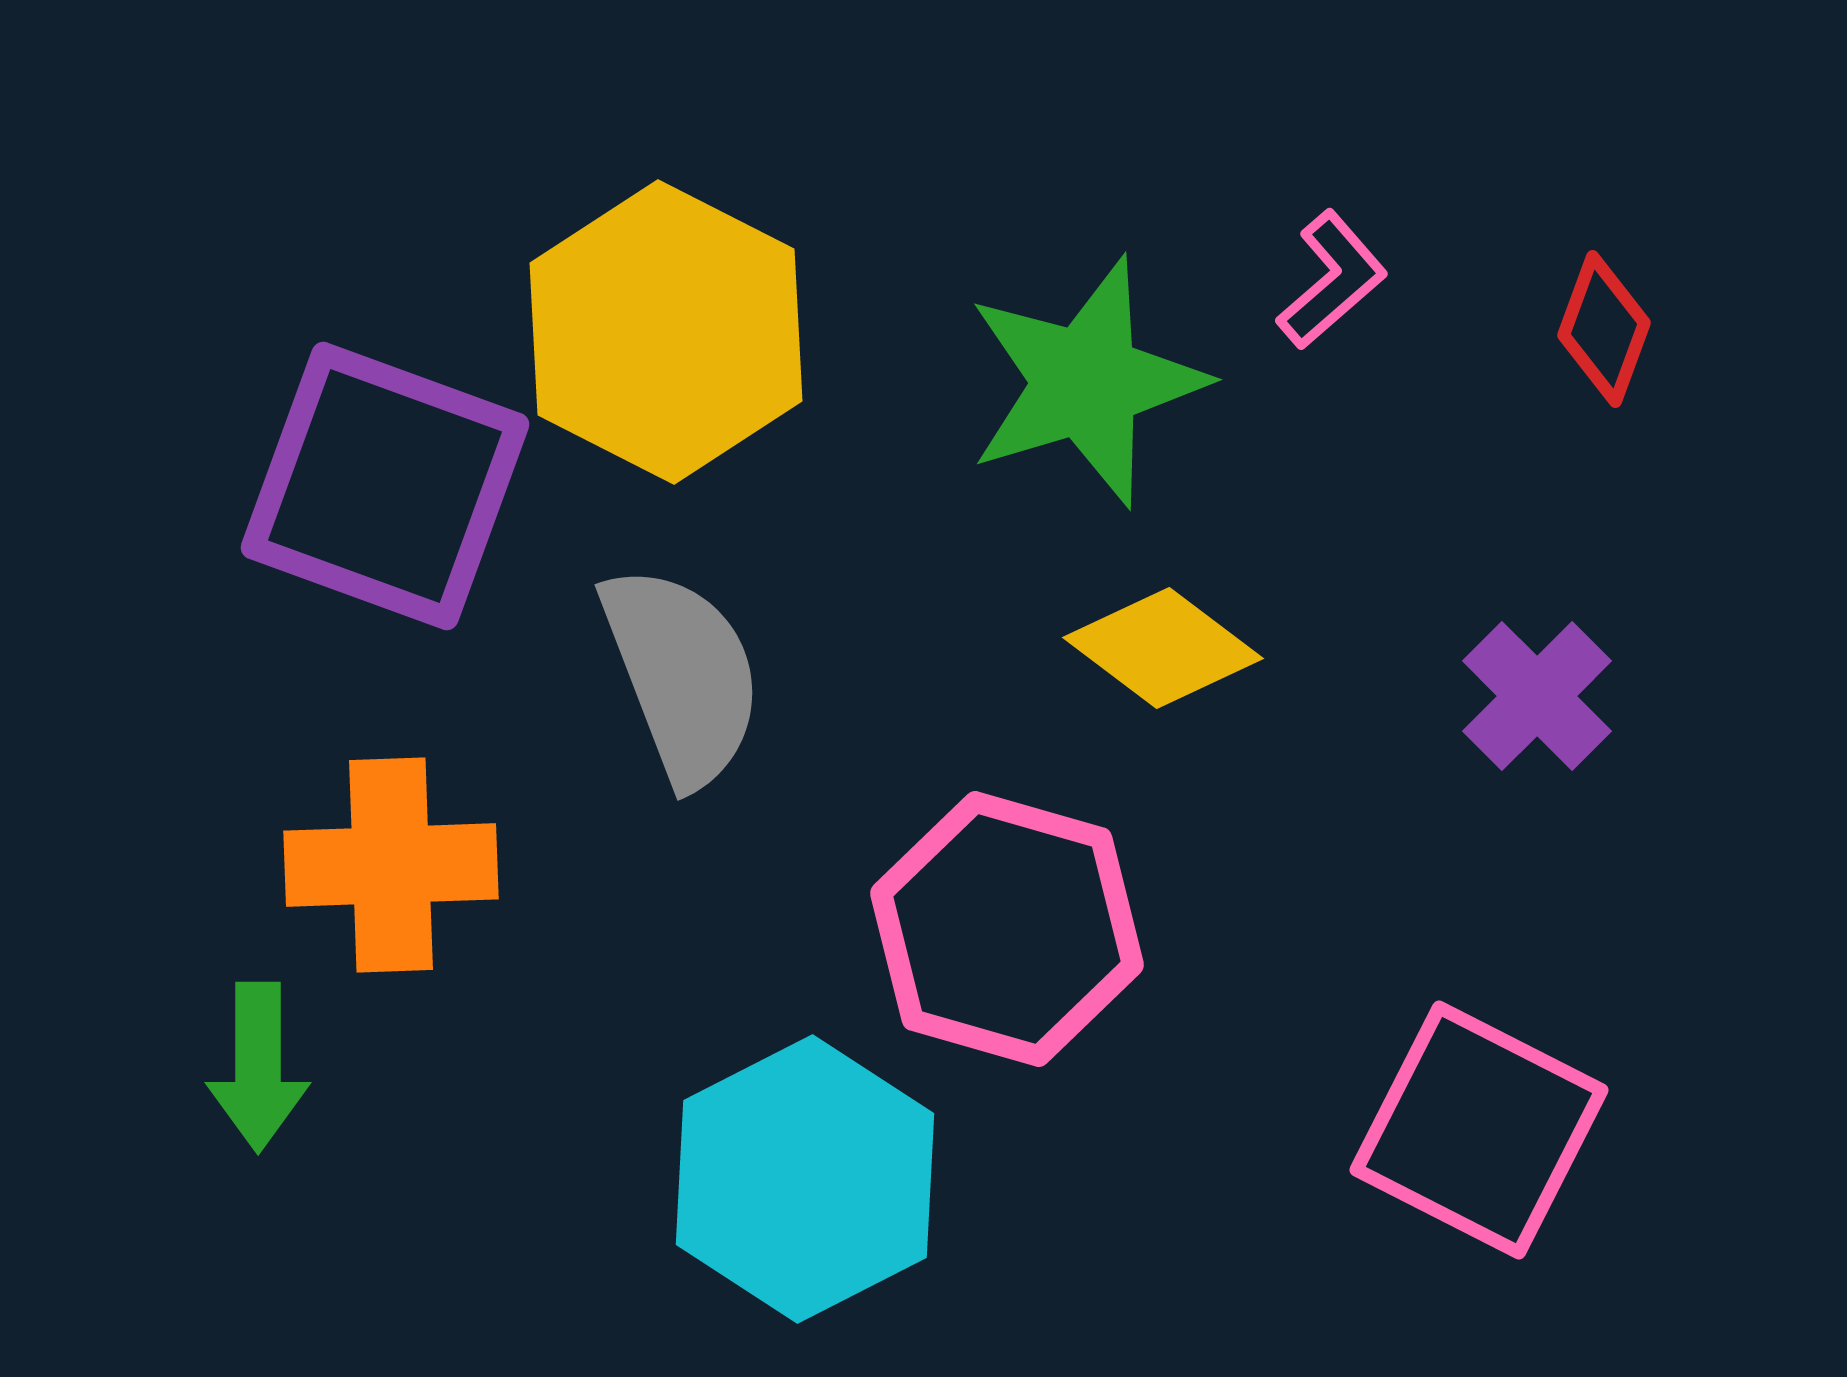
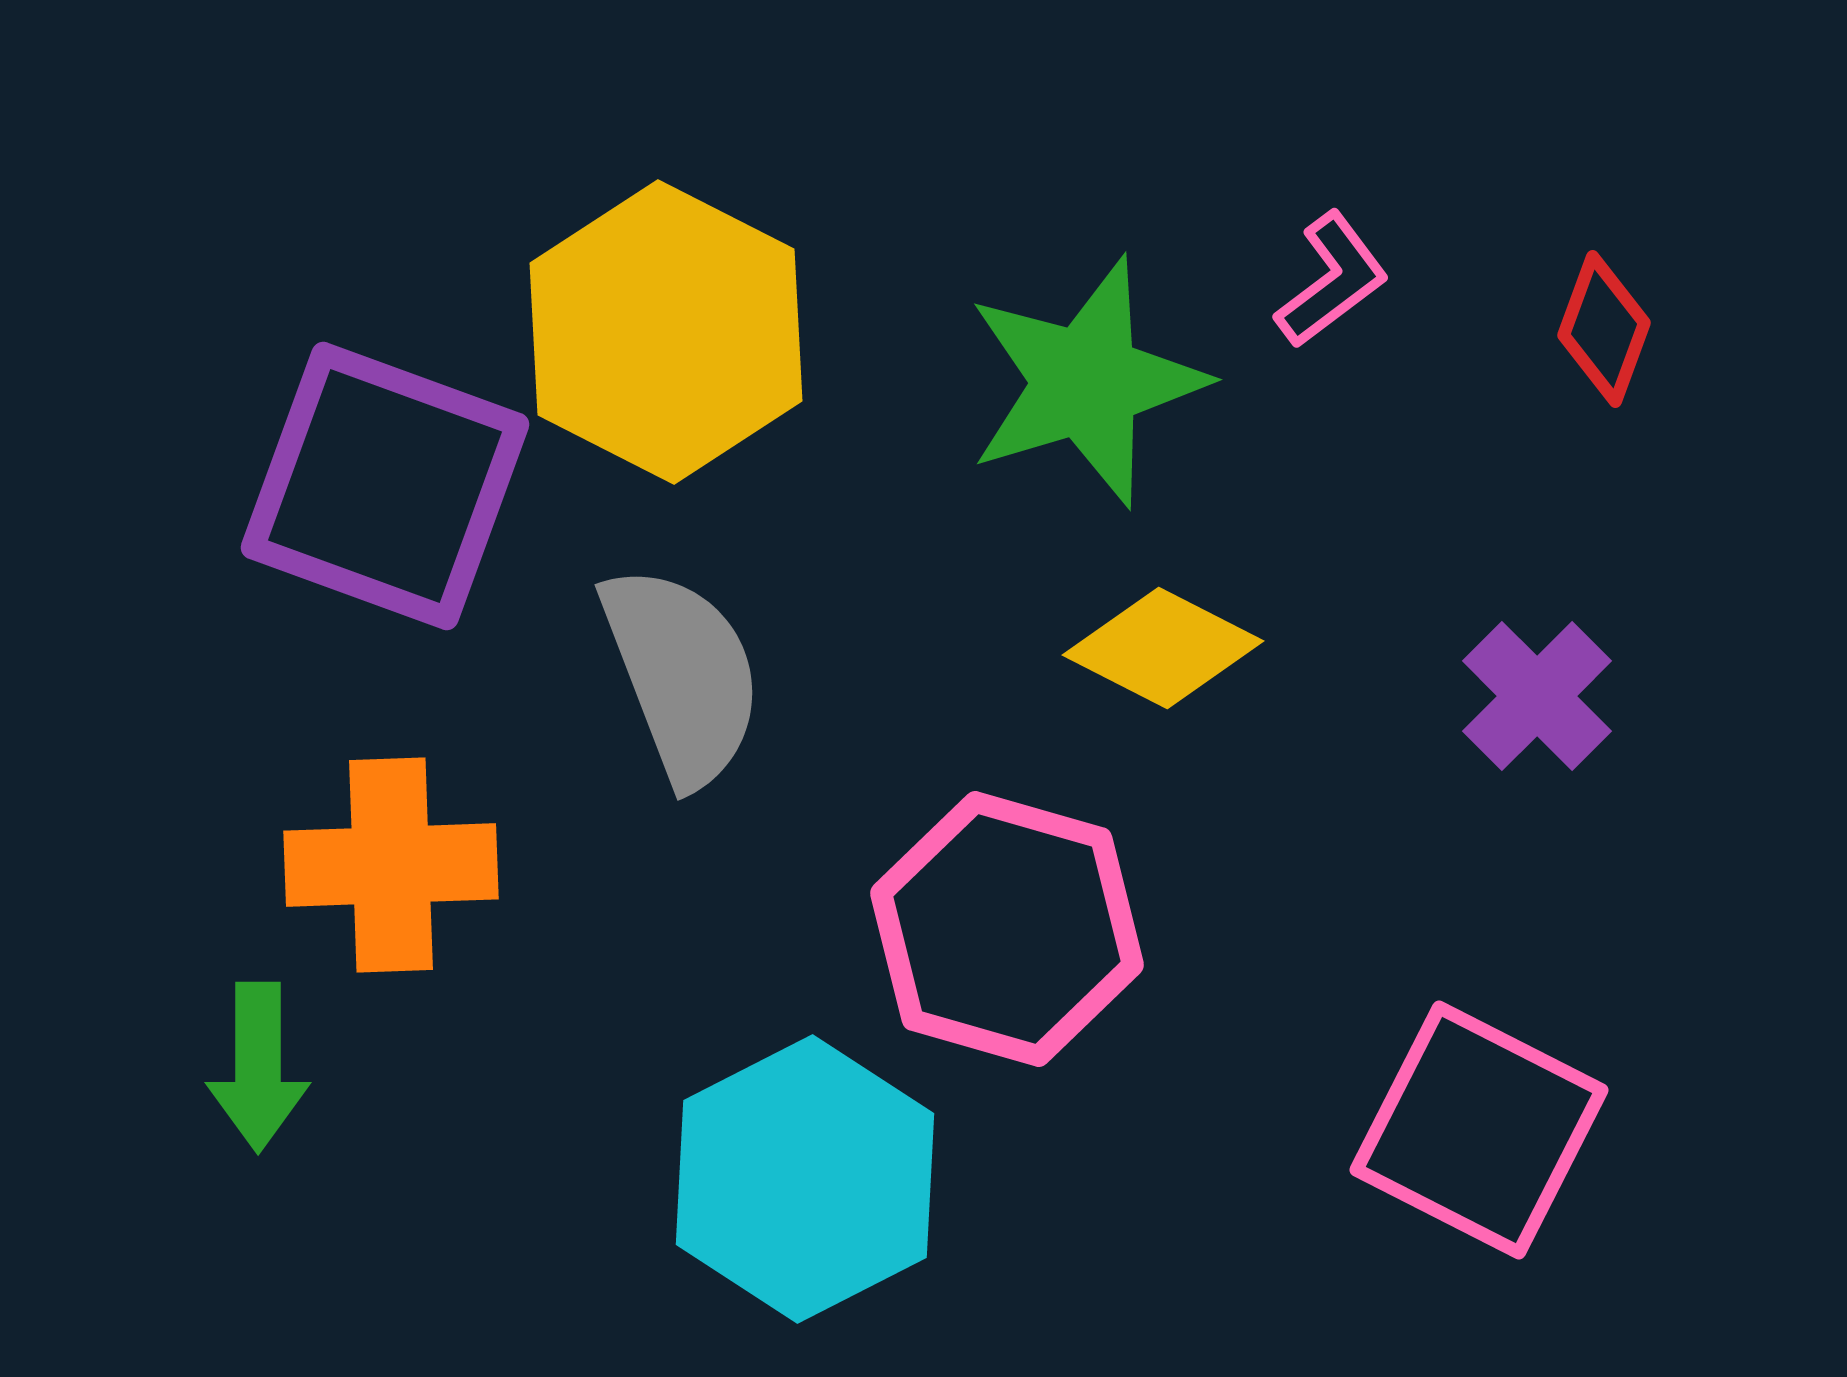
pink L-shape: rotated 4 degrees clockwise
yellow diamond: rotated 10 degrees counterclockwise
